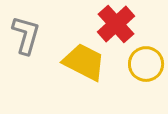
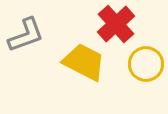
gray L-shape: rotated 54 degrees clockwise
